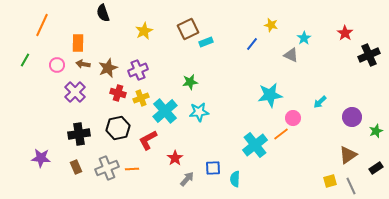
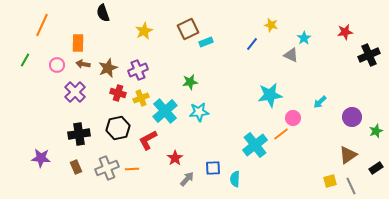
red star at (345, 33): moved 1 px up; rotated 28 degrees clockwise
